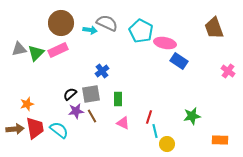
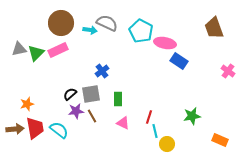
orange rectangle: rotated 21 degrees clockwise
